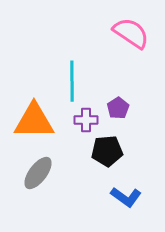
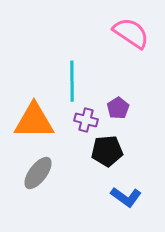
purple cross: rotated 15 degrees clockwise
